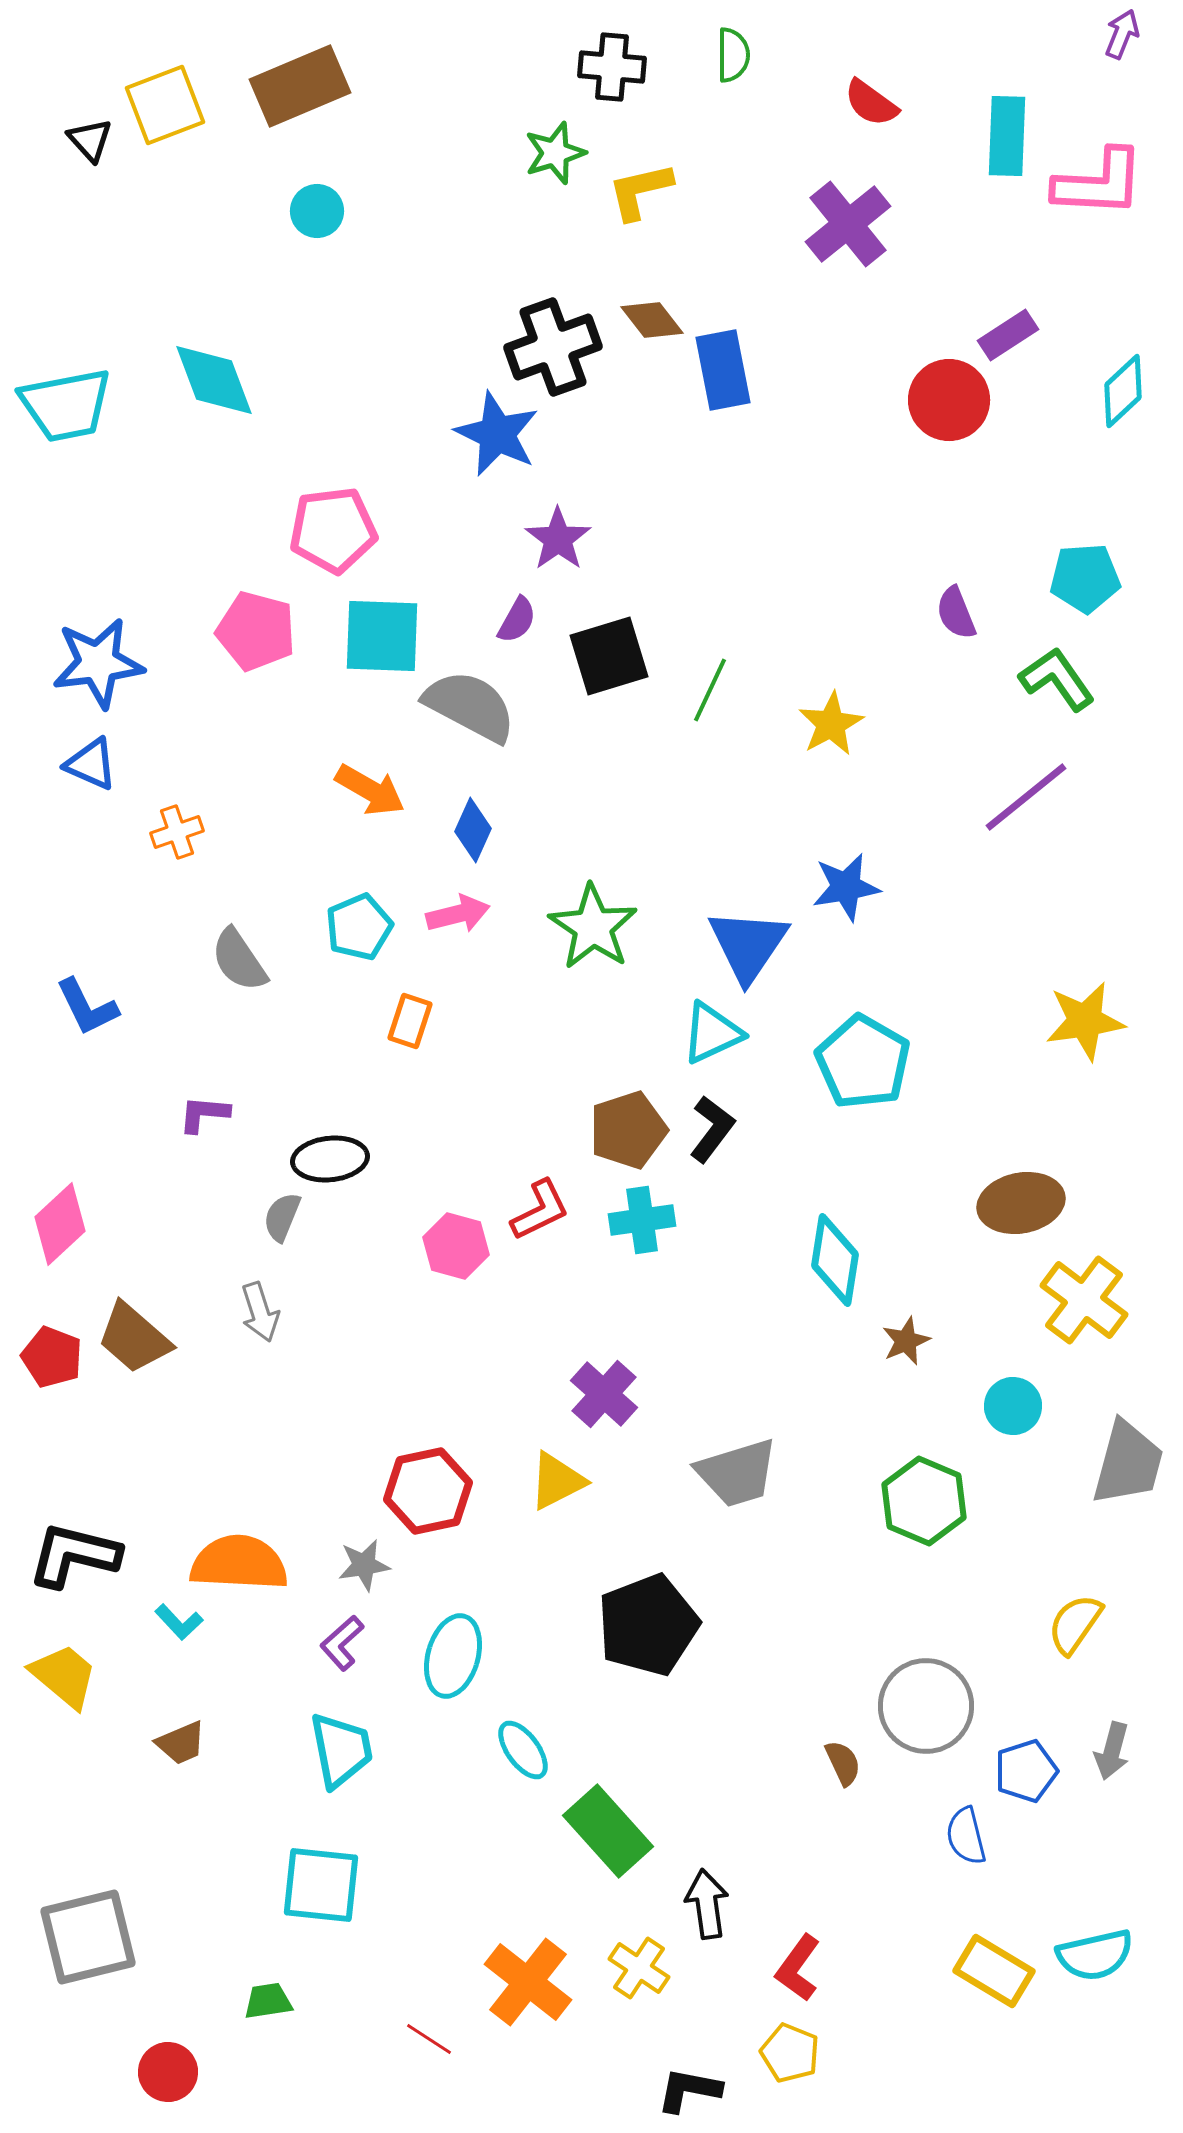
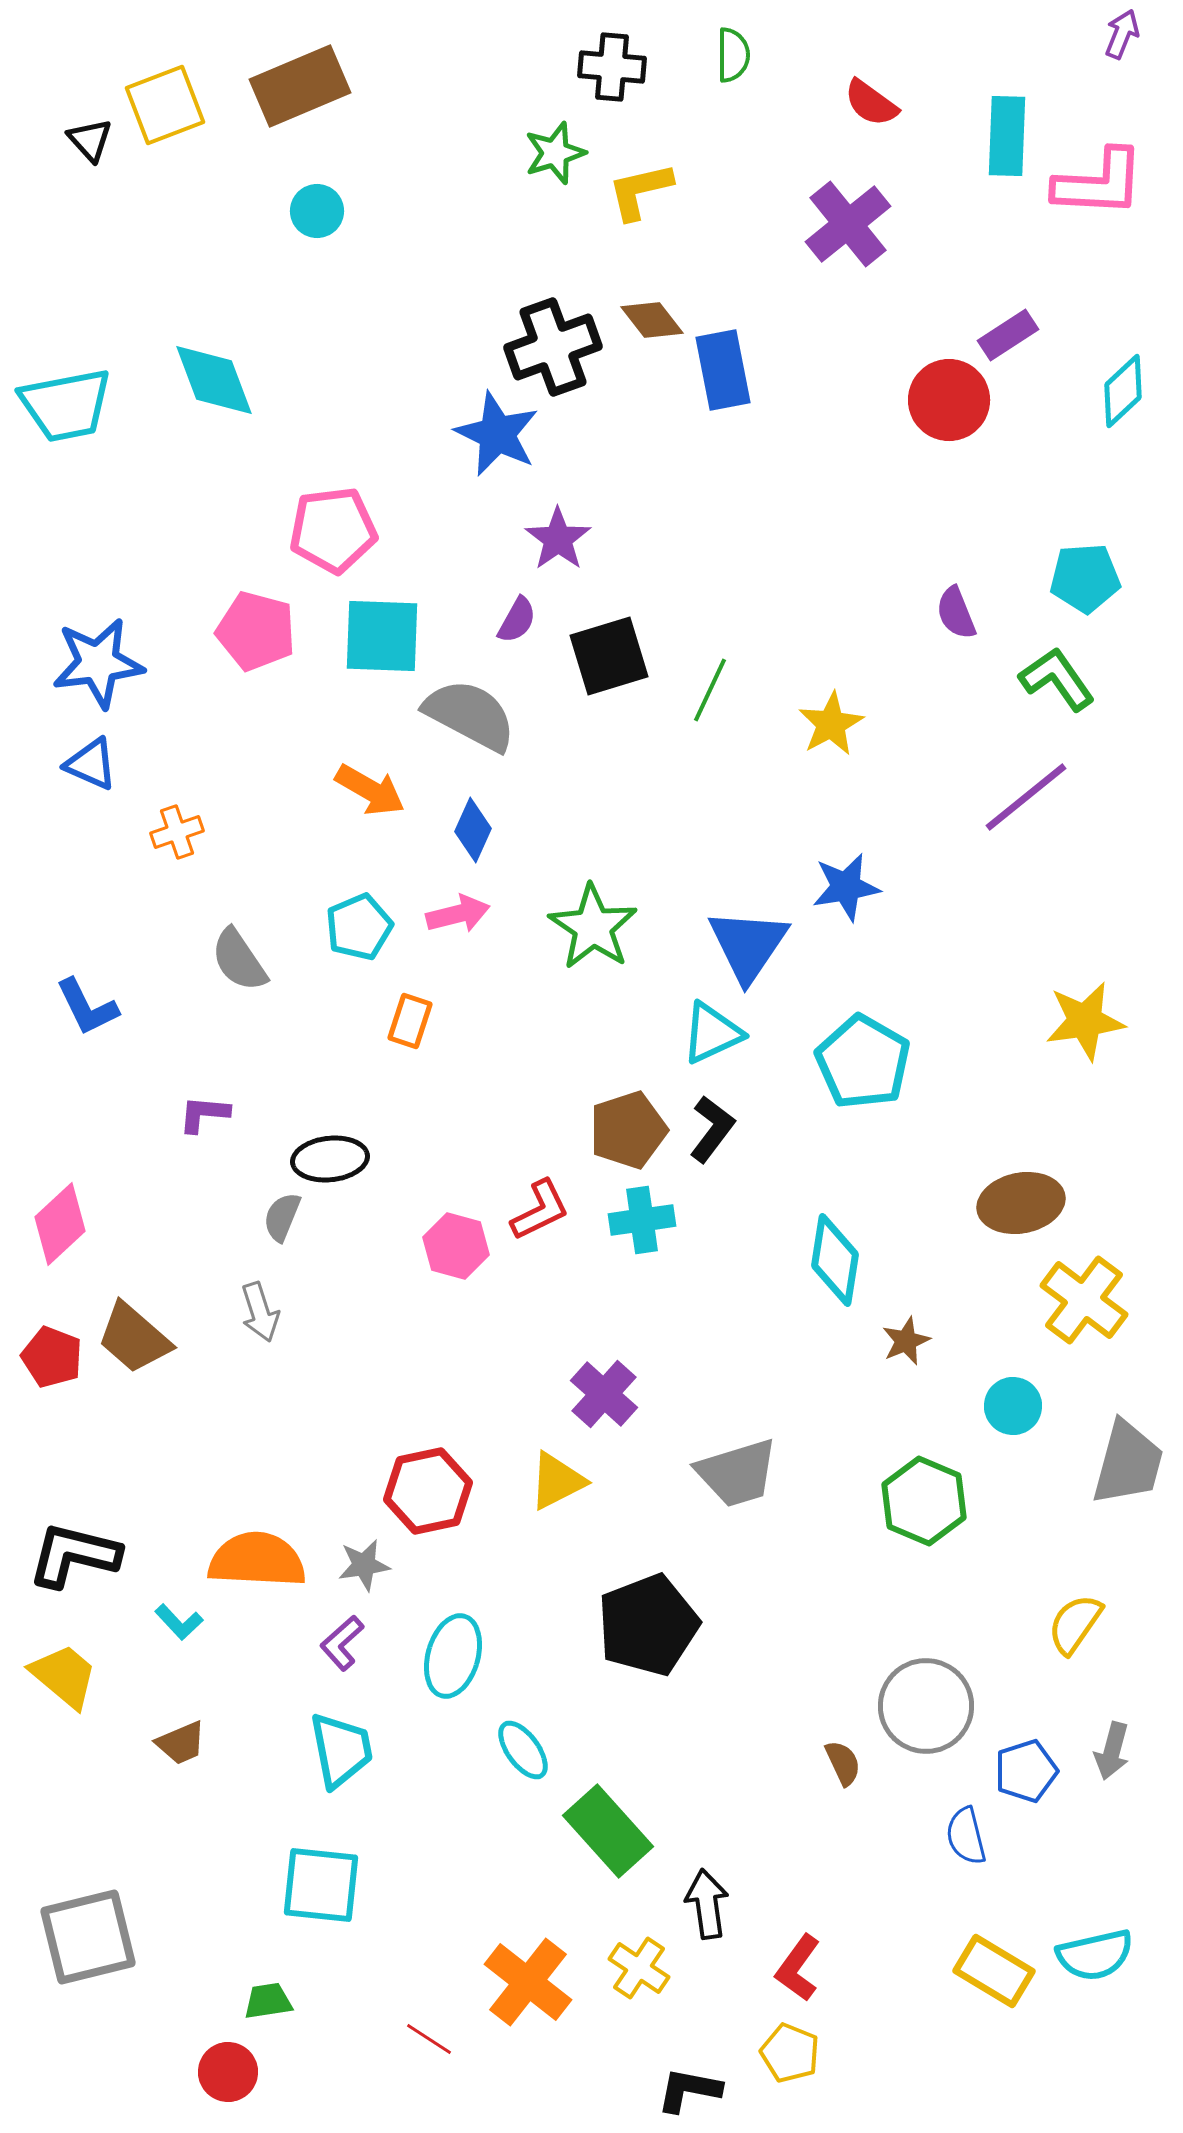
gray semicircle at (470, 706): moved 9 px down
orange semicircle at (239, 1563): moved 18 px right, 3 px up
red circle at (168, 2072): moved 60 px right
